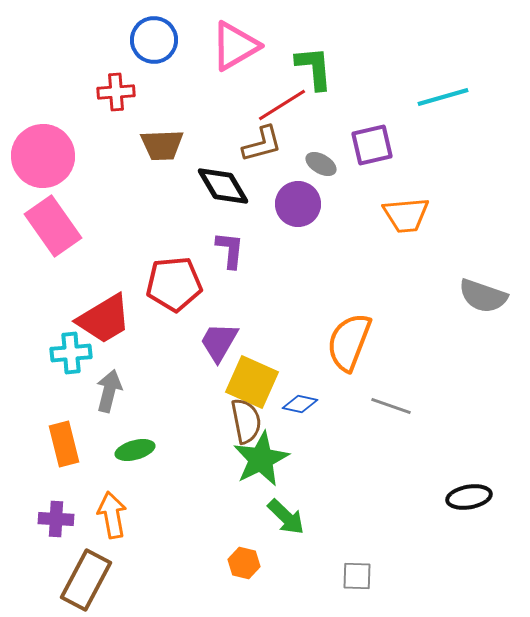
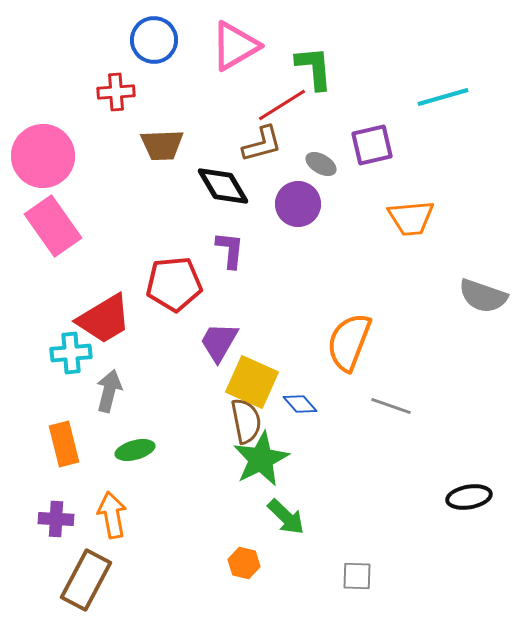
orange trapezoid: moved 5 px right, 3 px down
blue diamond: rotated 36 degrees clockwise
